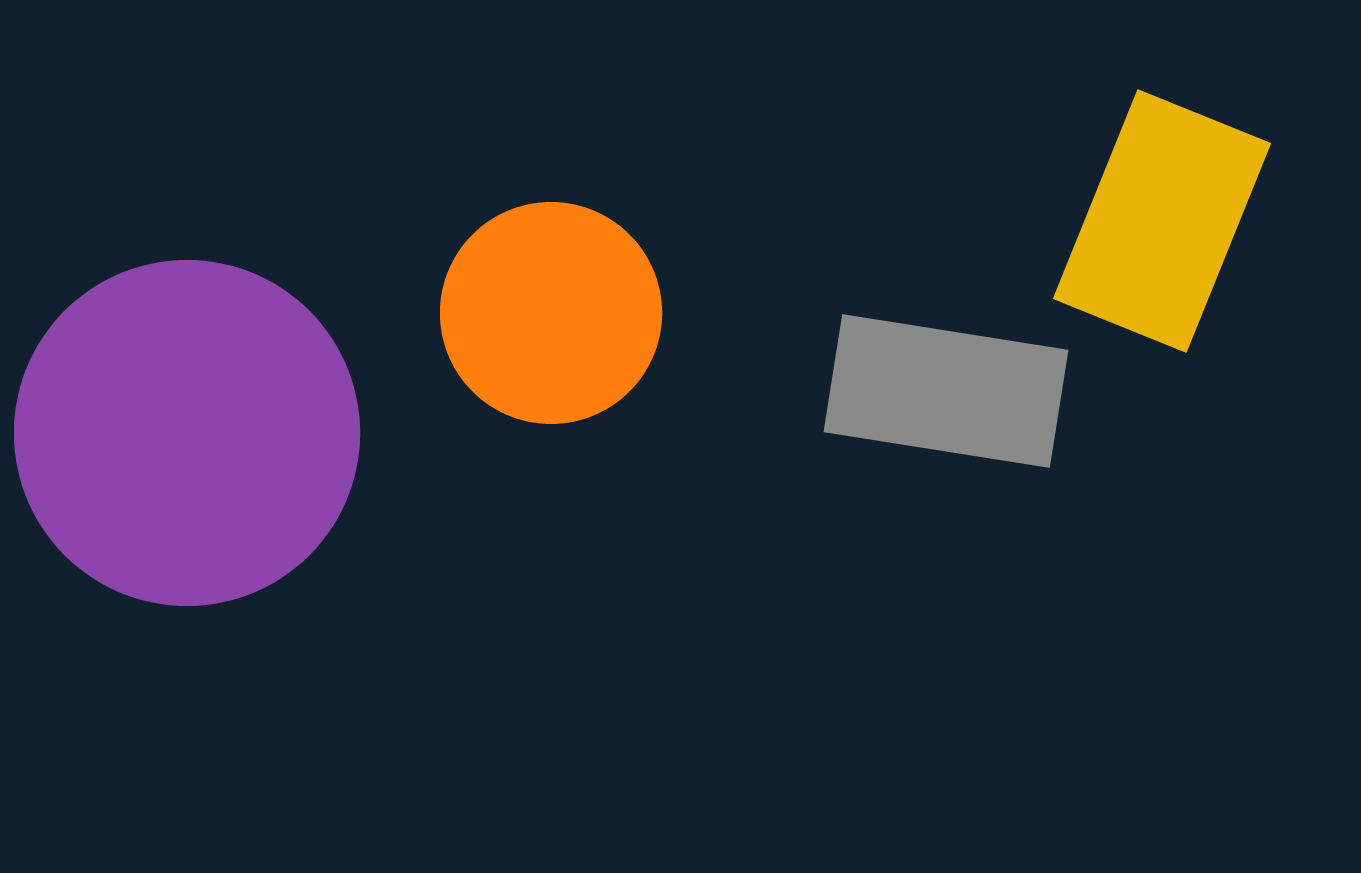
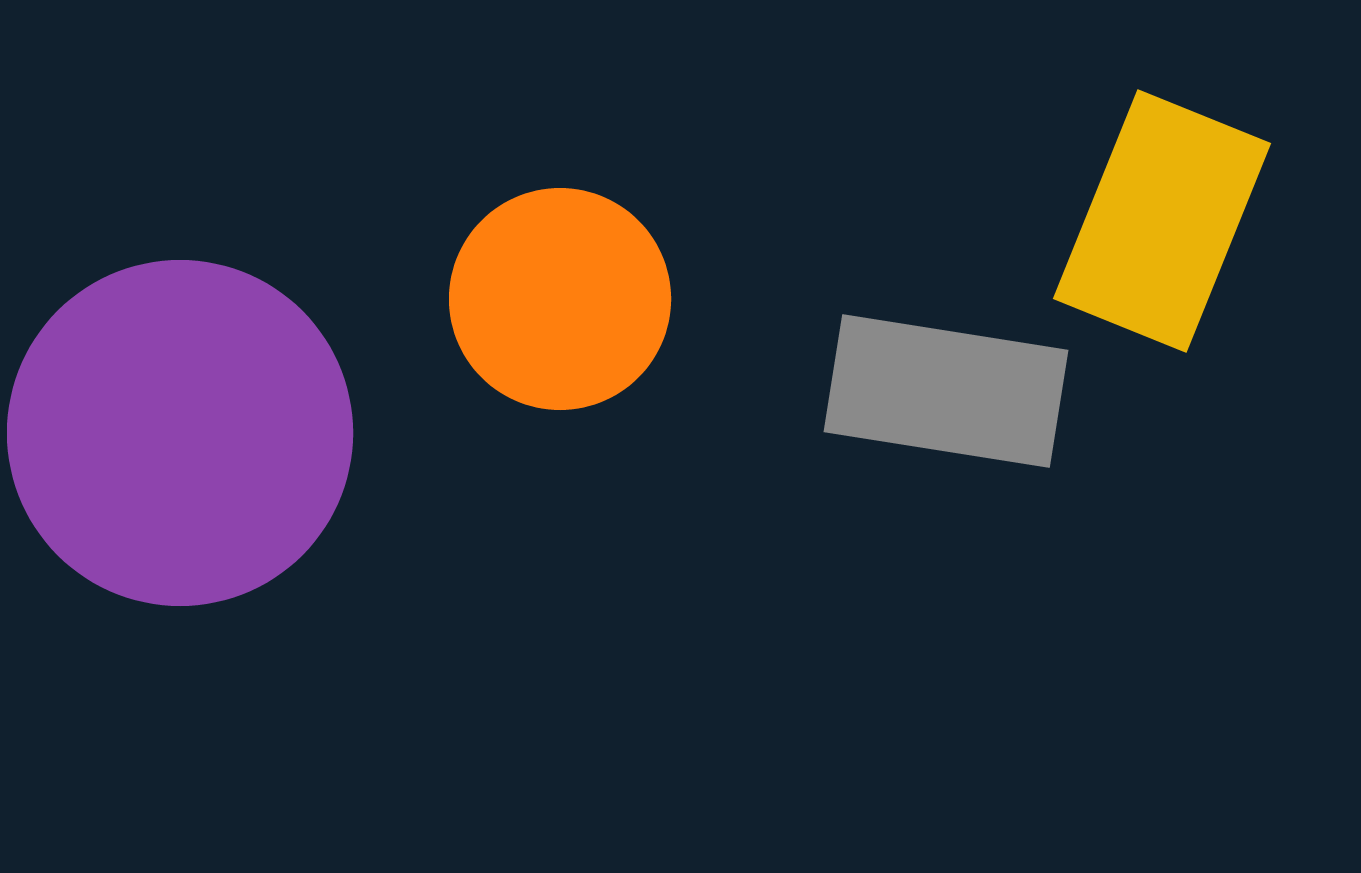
orange circle: moved 9 px right, 14 px up
purple circle: moved 7 px left
